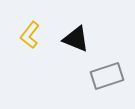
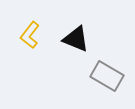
gray rectangle: rotated 48 degrees clockwise
